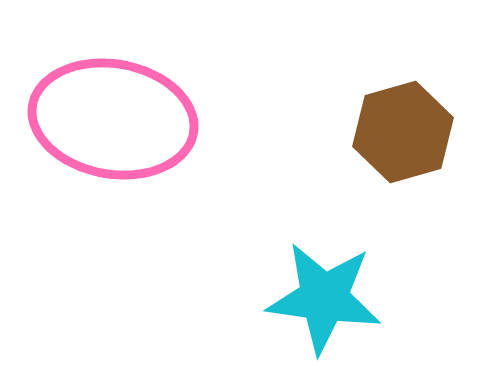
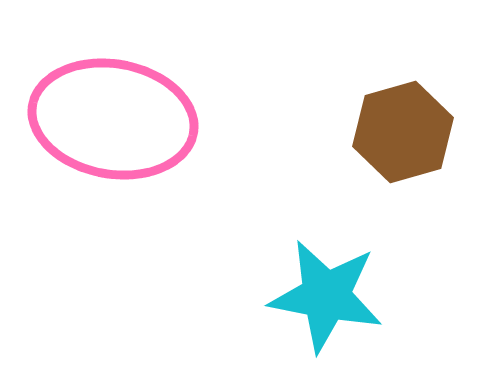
cyan star: moved 2 px right, 2 px up; rotated 3 degrees clockwise
